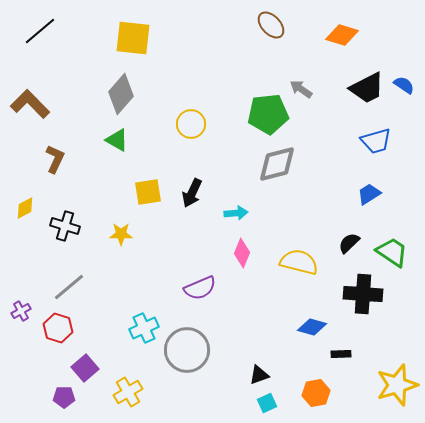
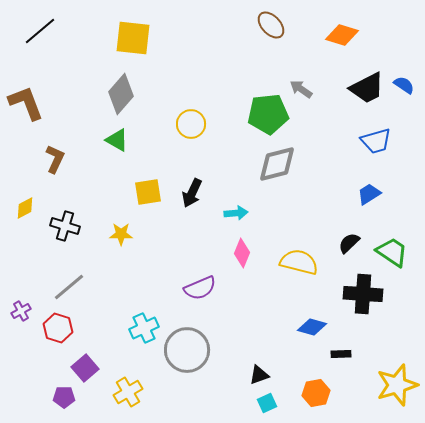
brown L-shape at (30, 104): moved 4 px left, 1 px up; rotated 24 degrees clockwise
